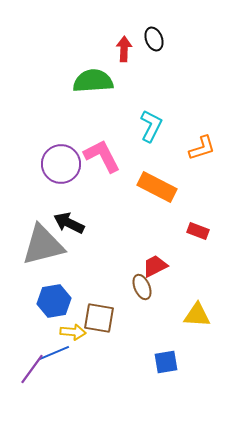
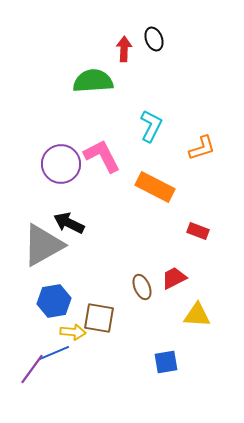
orange rectangle: moved 2 px left
gray triangle: rotated 15 degrees counterclockwise
red trapezoid: moved 19 px right, 12 px down
